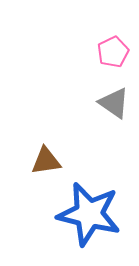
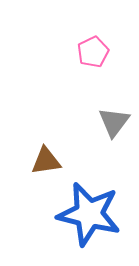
pink pentagon: moved 20 px left
gray triangle: moved 19 px down; rotated 32 degrees clockwise
